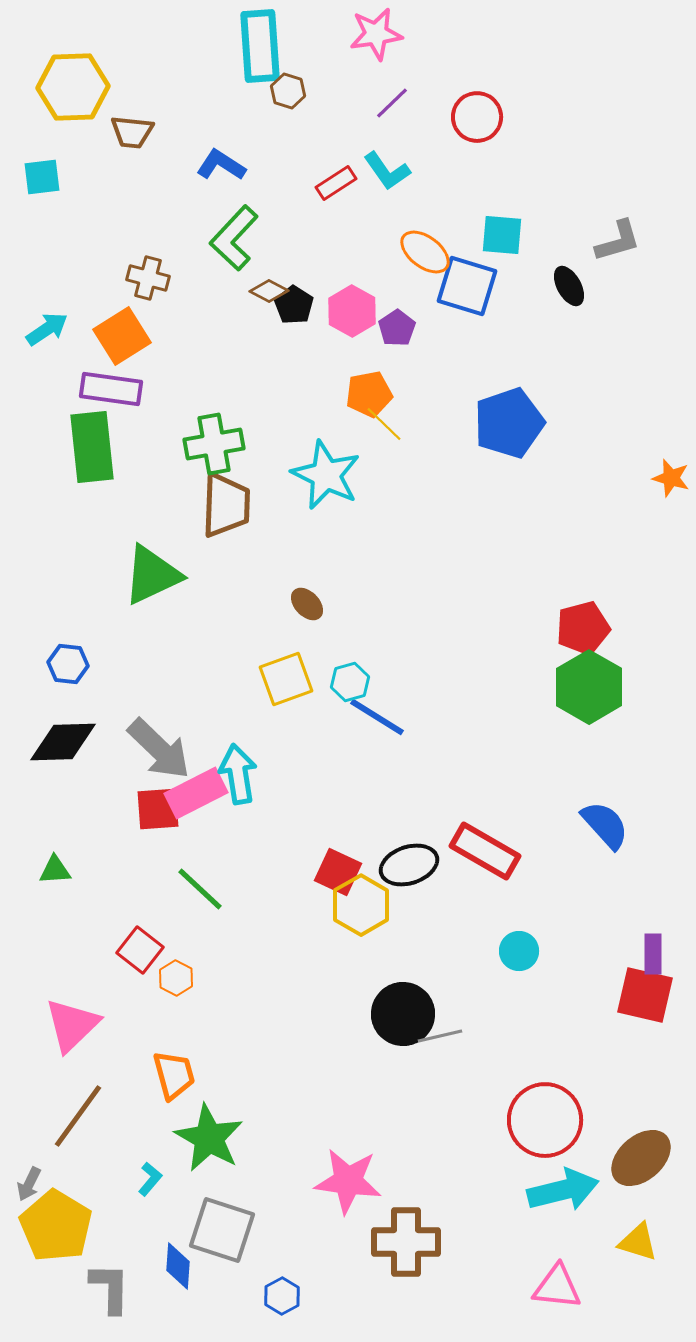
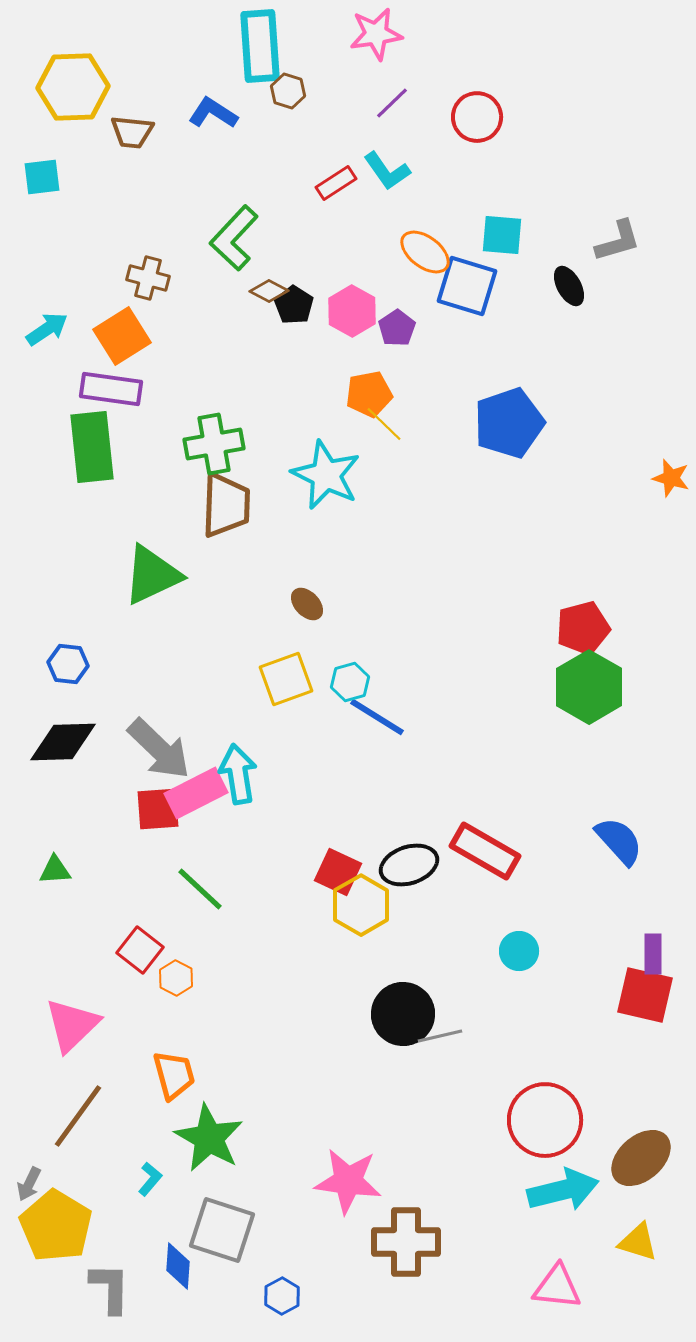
blue L-shape at (221, 165): moved 8 px left, 52 px up
blue semicircle at (605, 825): moved 14 px right, 16 px down
